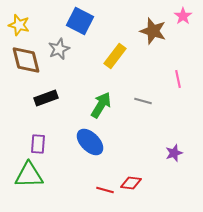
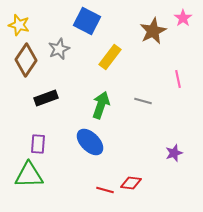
pink star: moved 2 px down
blue square: moved 7 px right
brown star: rotated 28 degrees clockwise
yellow rectangle: moved 5 px left, 1 px down
brown diamond: rotated 48 degrees clockwise
green arrow: rotated 12 degrees counterclockwise
